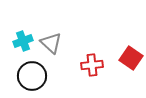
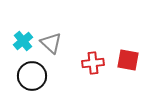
cyan cross: rotated 18 degrees counterclockwise
red square: moved 3 px left, 2 px down; rotated 25 degrees counterclockwise
red cross: moved 1 px right, 2 px up
